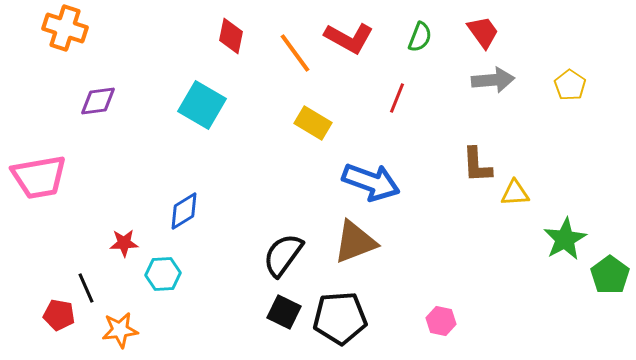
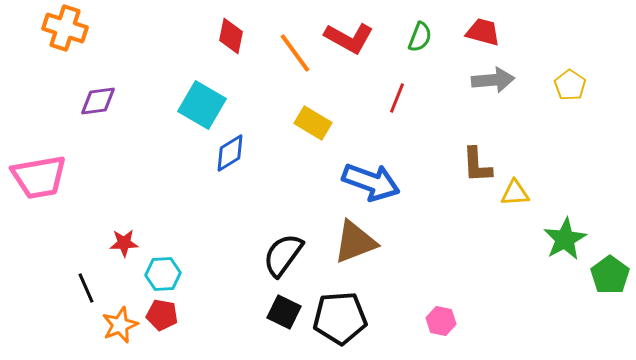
red trapezoid: rotated 39 degrees counterclockwise
blue diamond: moved 46 px right, 58 px up
red pentagon: moved 103 px right
orange star: moved 5 px up; rotated 15 degrees counterclockwise
